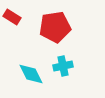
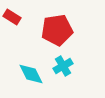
red pentagon: moved 2 px right, 3 px down
cyan cross: rotated 18 degrees counterclockwise
